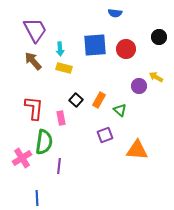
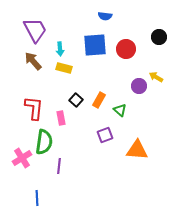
blue semicircle: moved 10 px left, 3 px down
